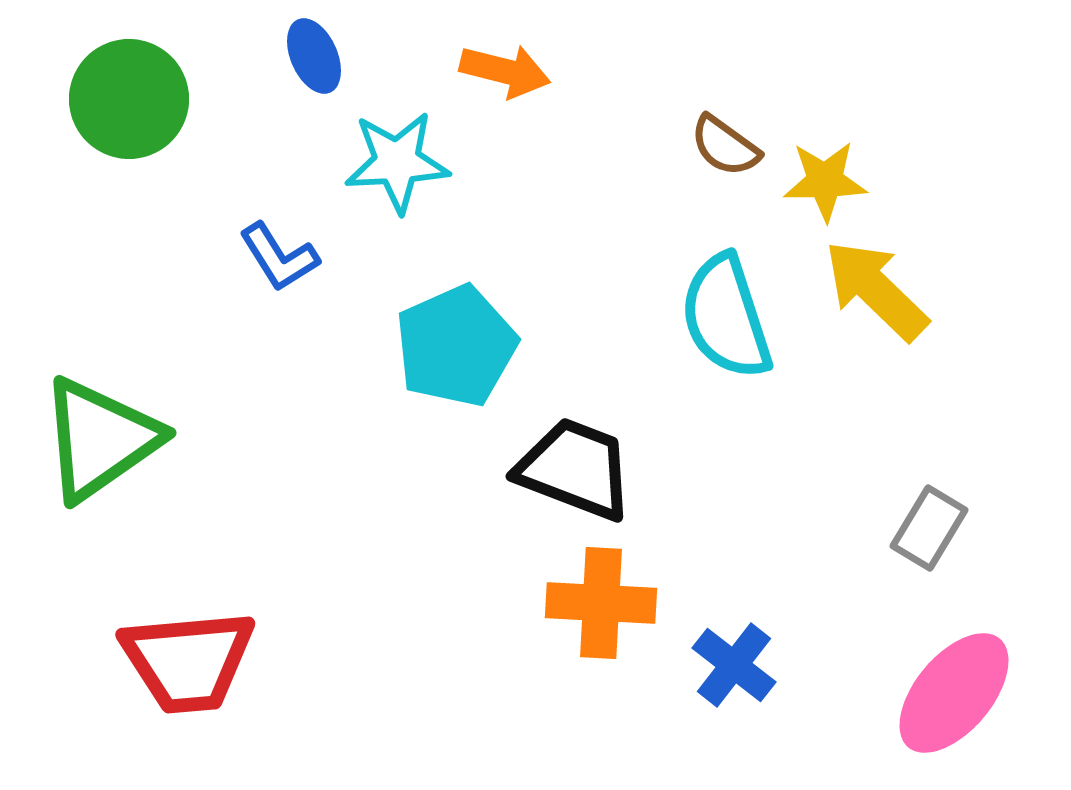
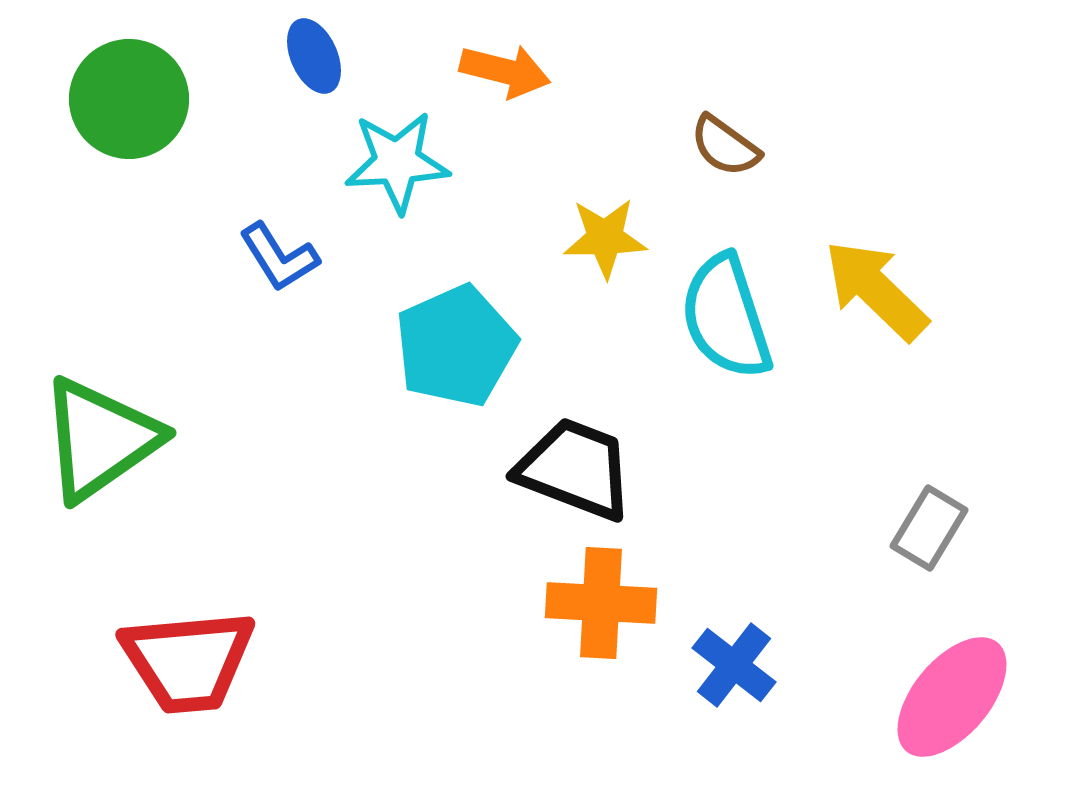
yellow star: moved 220 px left, 57 px down
pink ellipse: moved 2 px left, 4 px down
